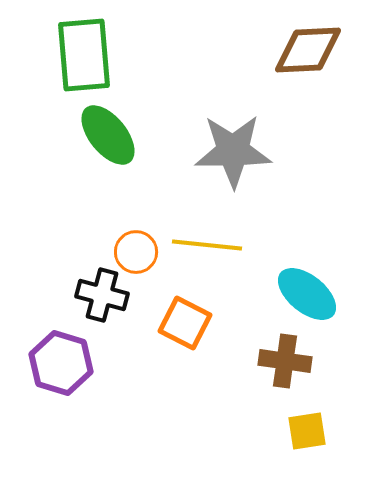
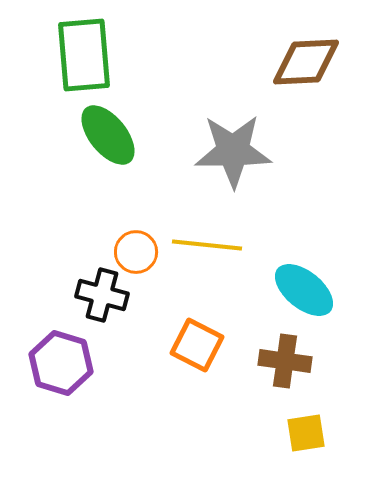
brown diamond: moved 2 px left, 12 px down
cyan ellipse: moved 3 px left, 4 px up
orange square: moved 12 px right, 22 px down
yellow square: moved 1 px left, 2 px down
